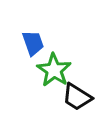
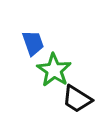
black trapezoid: moved 2 px down
